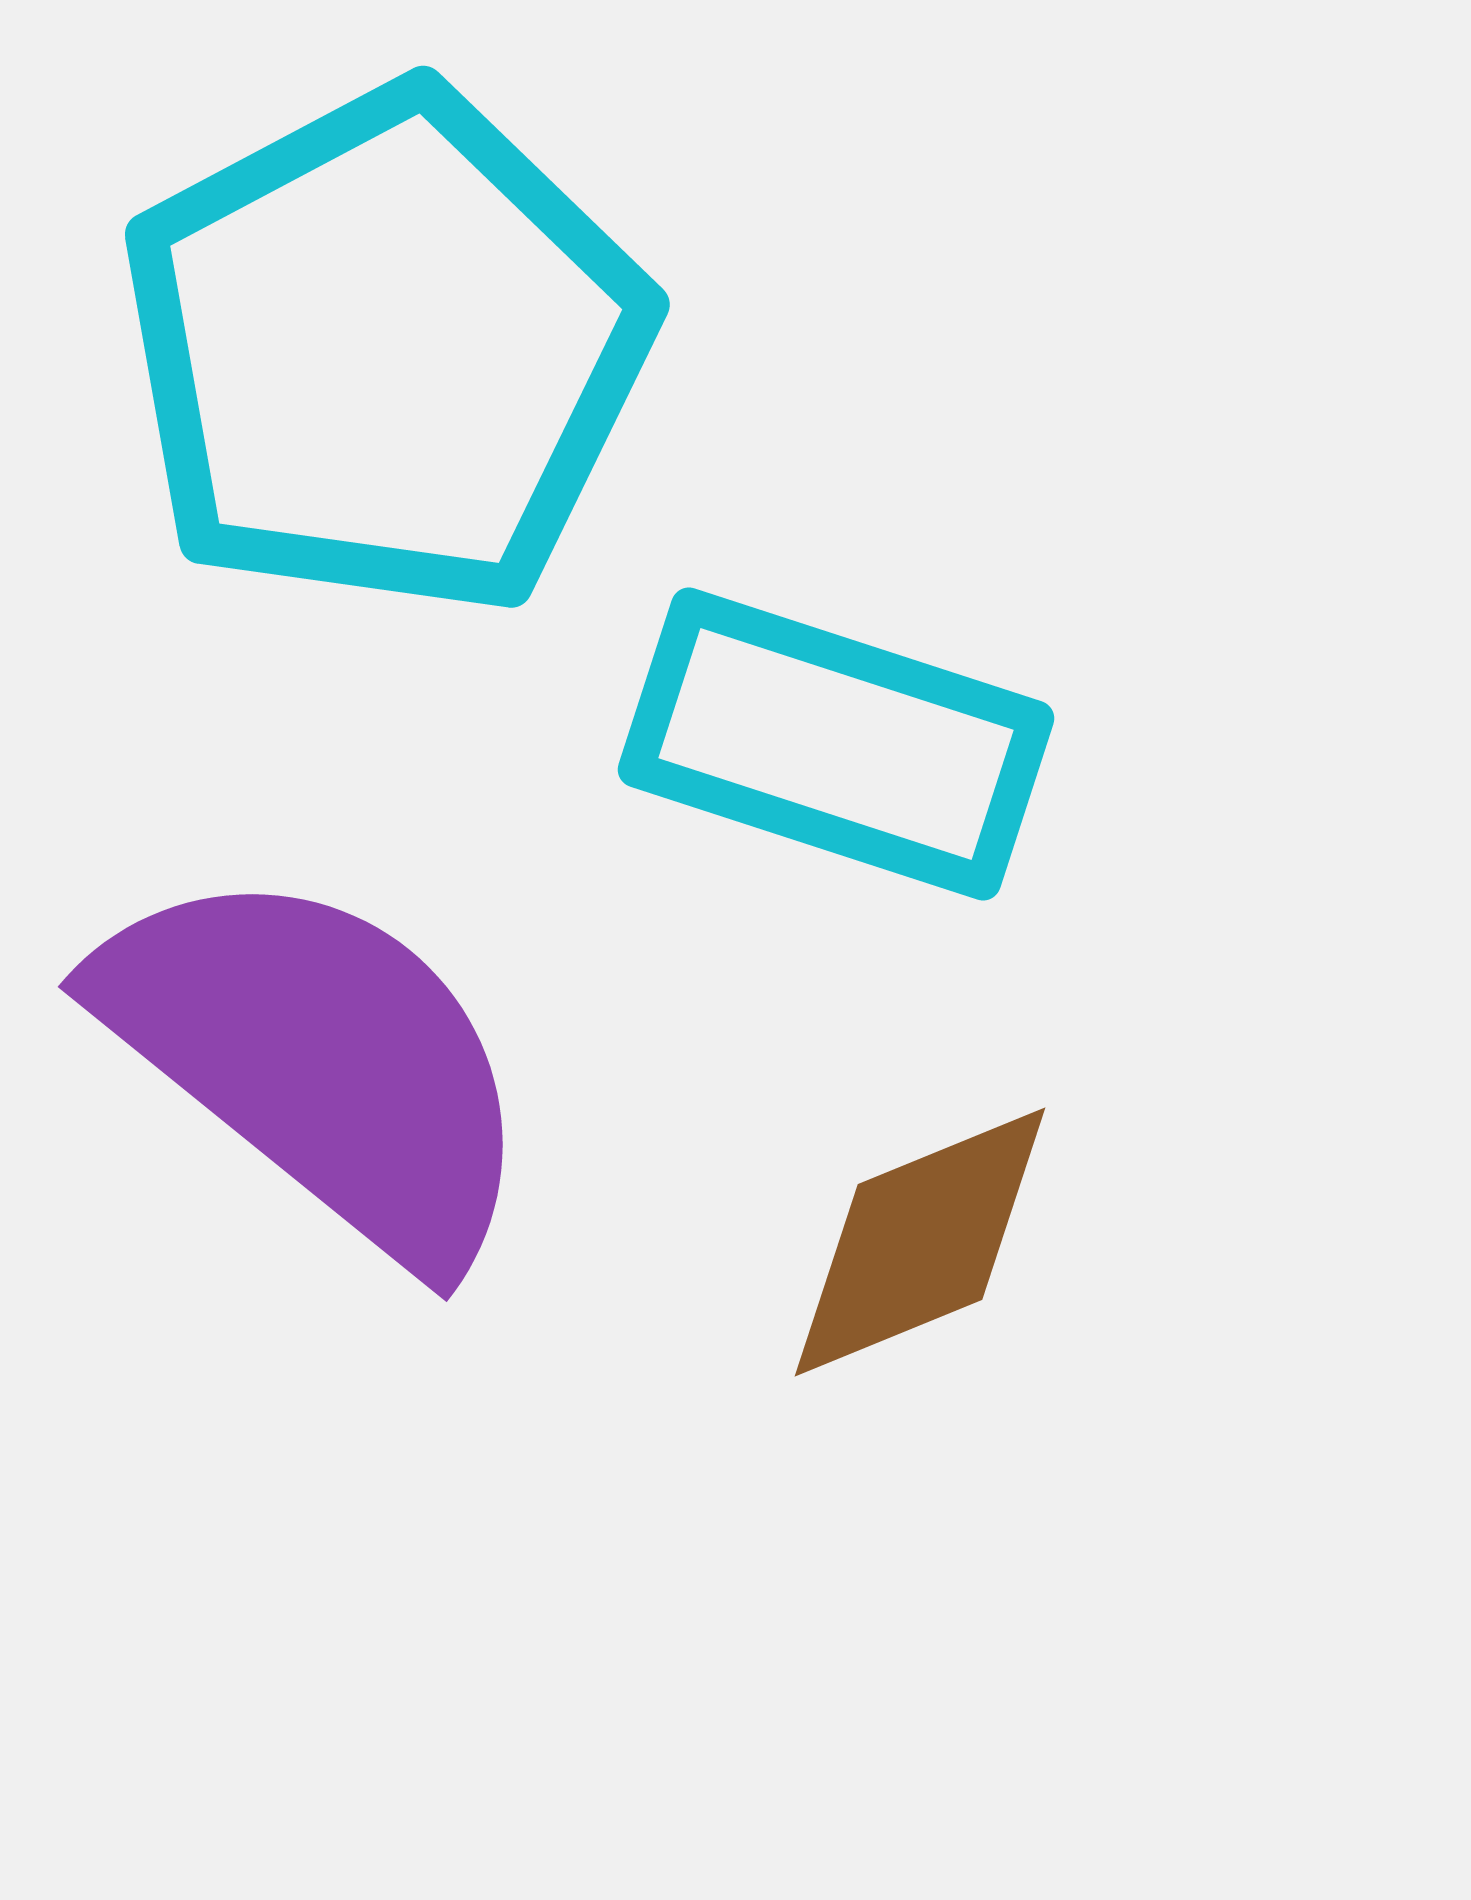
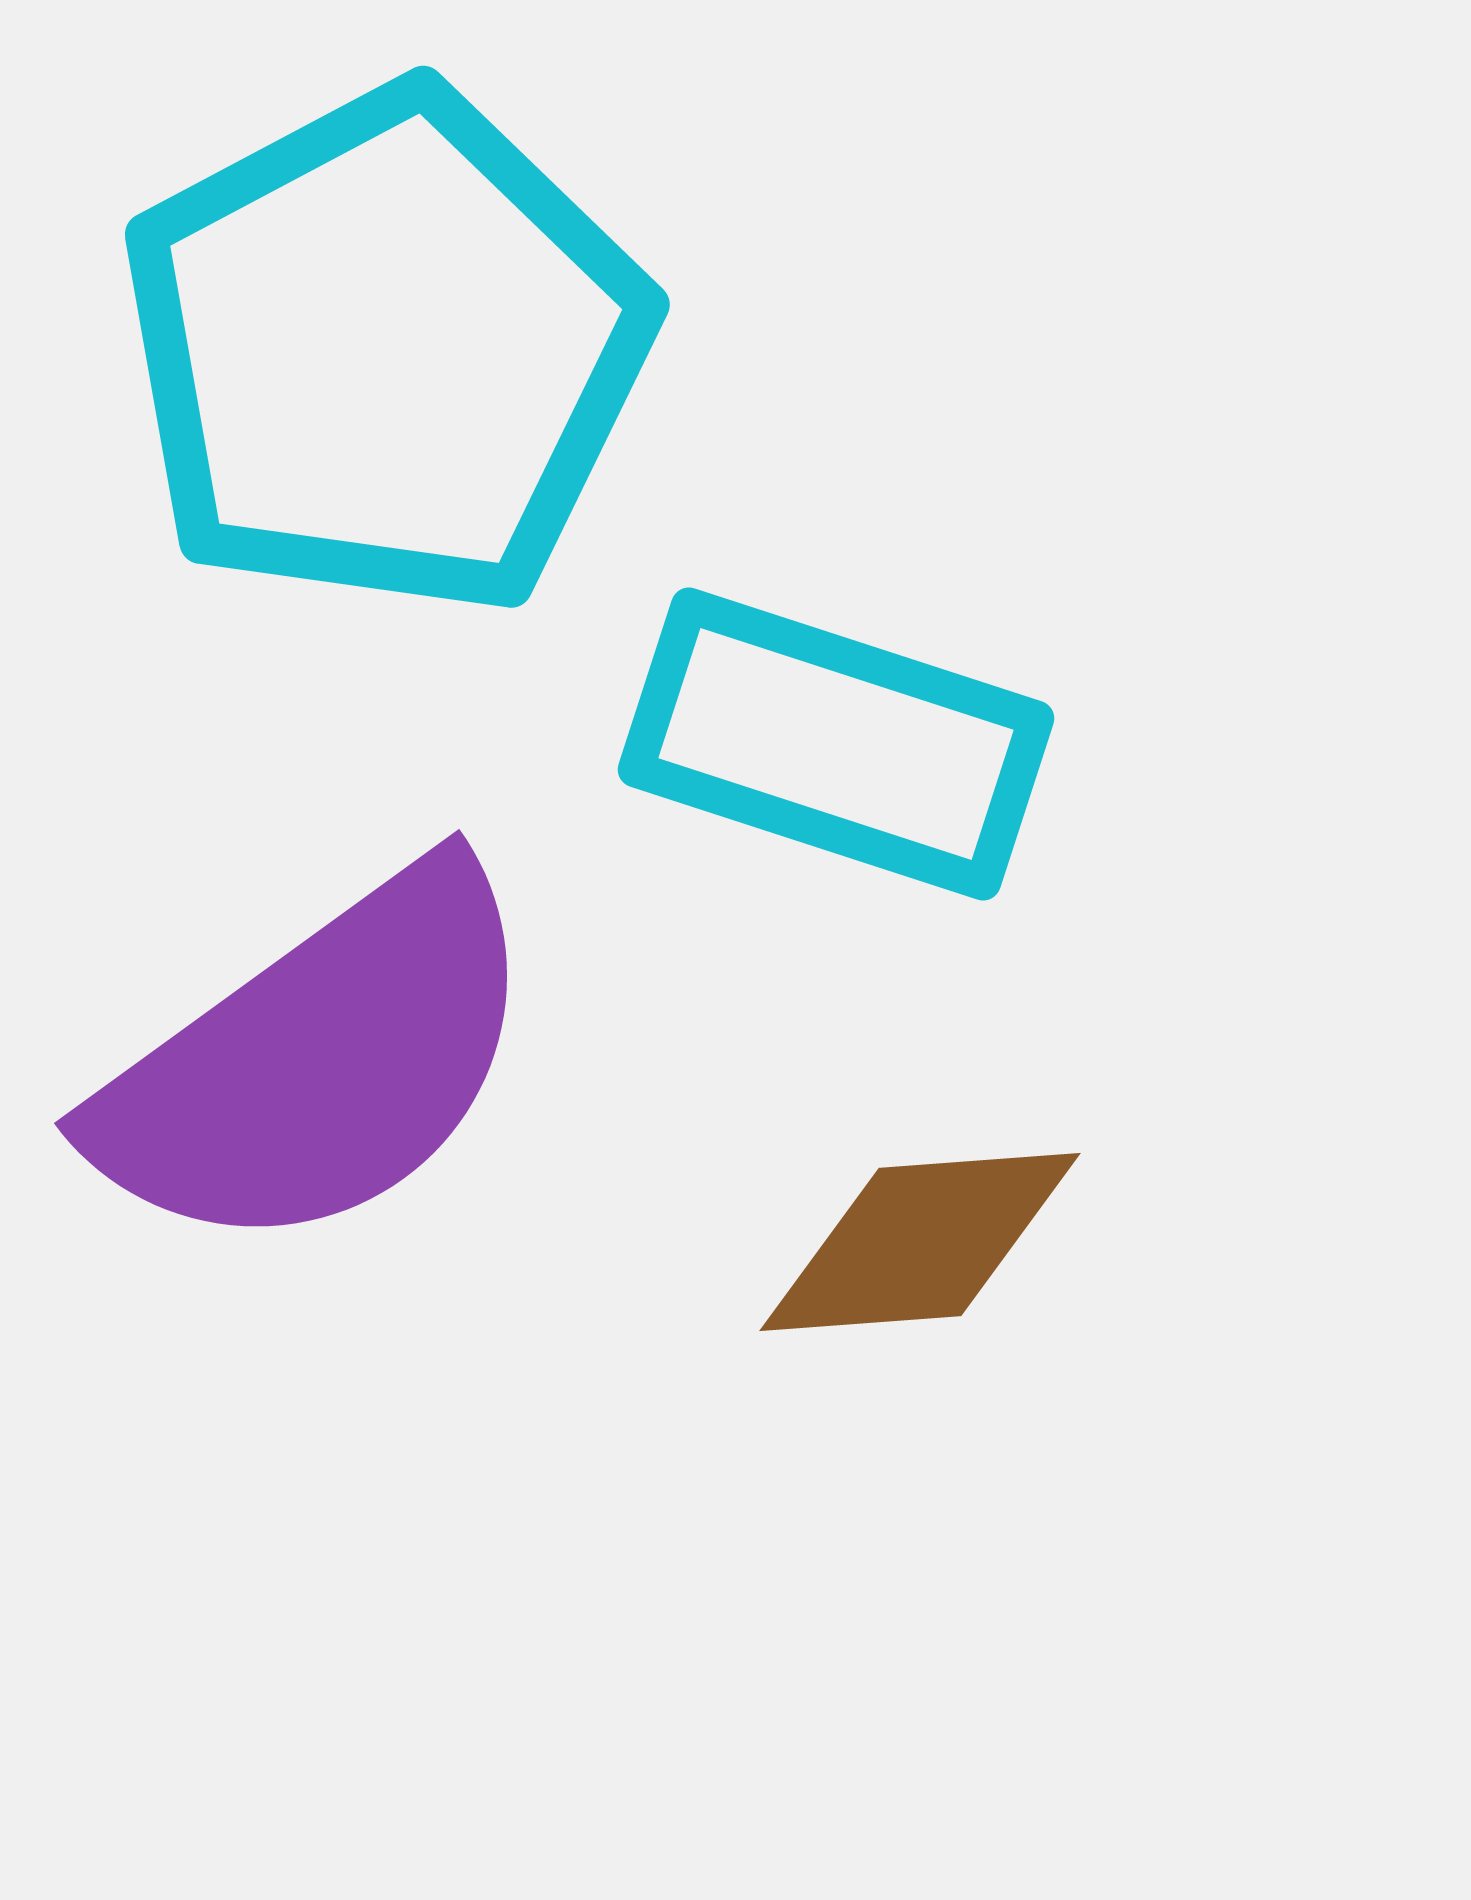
purple semicircle: rotated 105 degrees clockwise
brown diamond: rotated 18 degrees clockwise
